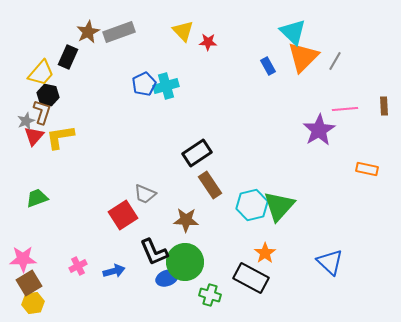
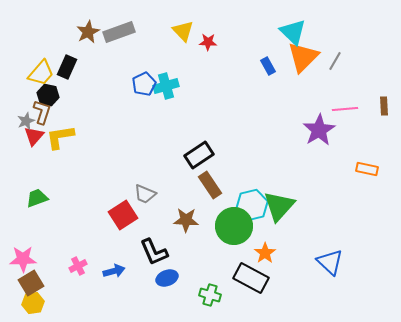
black rectangle at (68, 57): moved 1 px left, 10 px down
black rectangle at (197, 153): moved 2 px right, 2 px down
green circle at (185, 262): moved 49 px right, 36 px up
brown square at (29, 283): moved 2 px right
